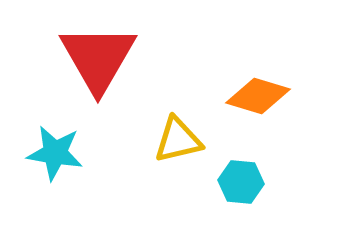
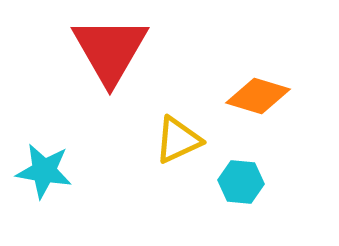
red triangle: moved 12 px right, 8 px up
yellow triangle: rotated 12 degrees counterclockwise
cyan star: moved 11 px left, 18 px down
